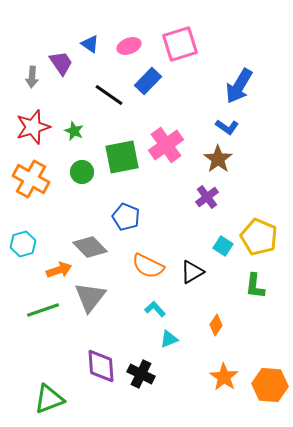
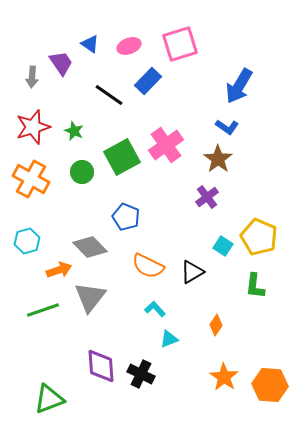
green square: rotated 18 degrees counterclockwise
cyan hexagon: moved 4 px right, 3 px up
